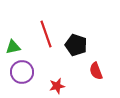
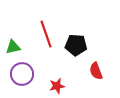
black pentagon: rotated 15 degrees counterclockwise
purple circle: moved 2 px down
